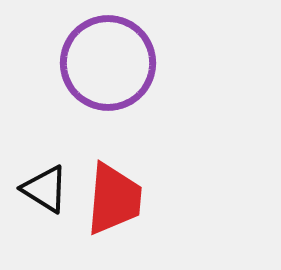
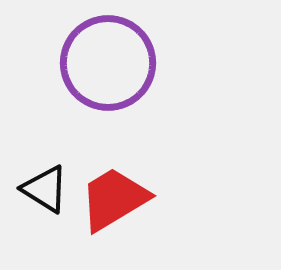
red trapezoid: rotated 126 degrees counterclockwise
